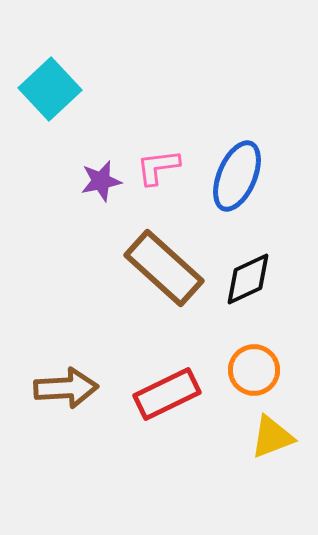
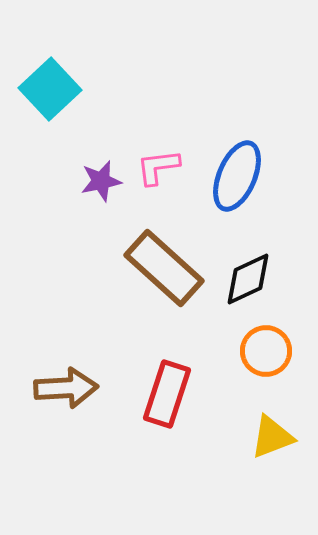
orange circle: moved 12 px right, 19 px up
red rectangle: rotated 46 degrees counterclockwise
